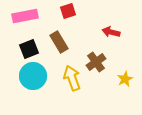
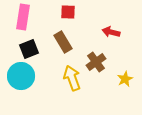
red square: moved 1 px down; rotated 21 degrees clockwise
pink rectangle: moved 2 px left, 1 px down; rotated 70 degrees counterclockwise
brown rectangle: moved 4 px right
cyan circle: moved 12 px left
